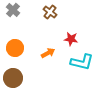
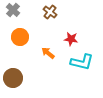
orange circle: moved 5 px right, 11 px up
orange arrow: rotated 112 degrees counterclockwise
